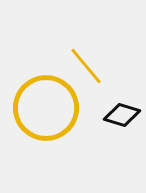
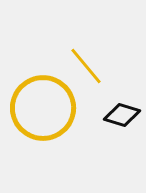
yellow circle: moved 3 px left
